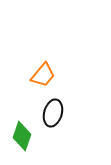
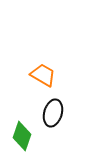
orange trapezoid: rotated 100 degrees counterclockwise
